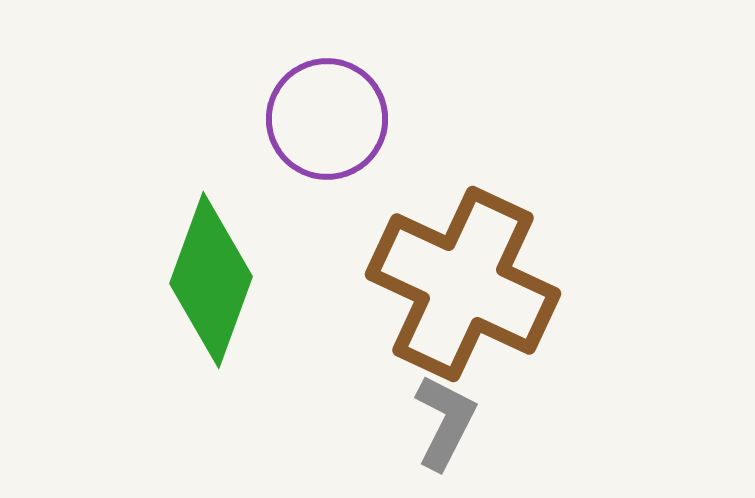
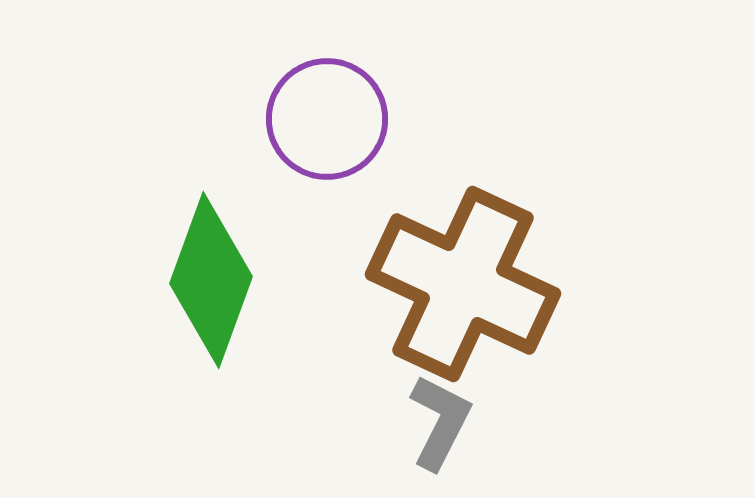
gray L-shape: moved 5 px left
